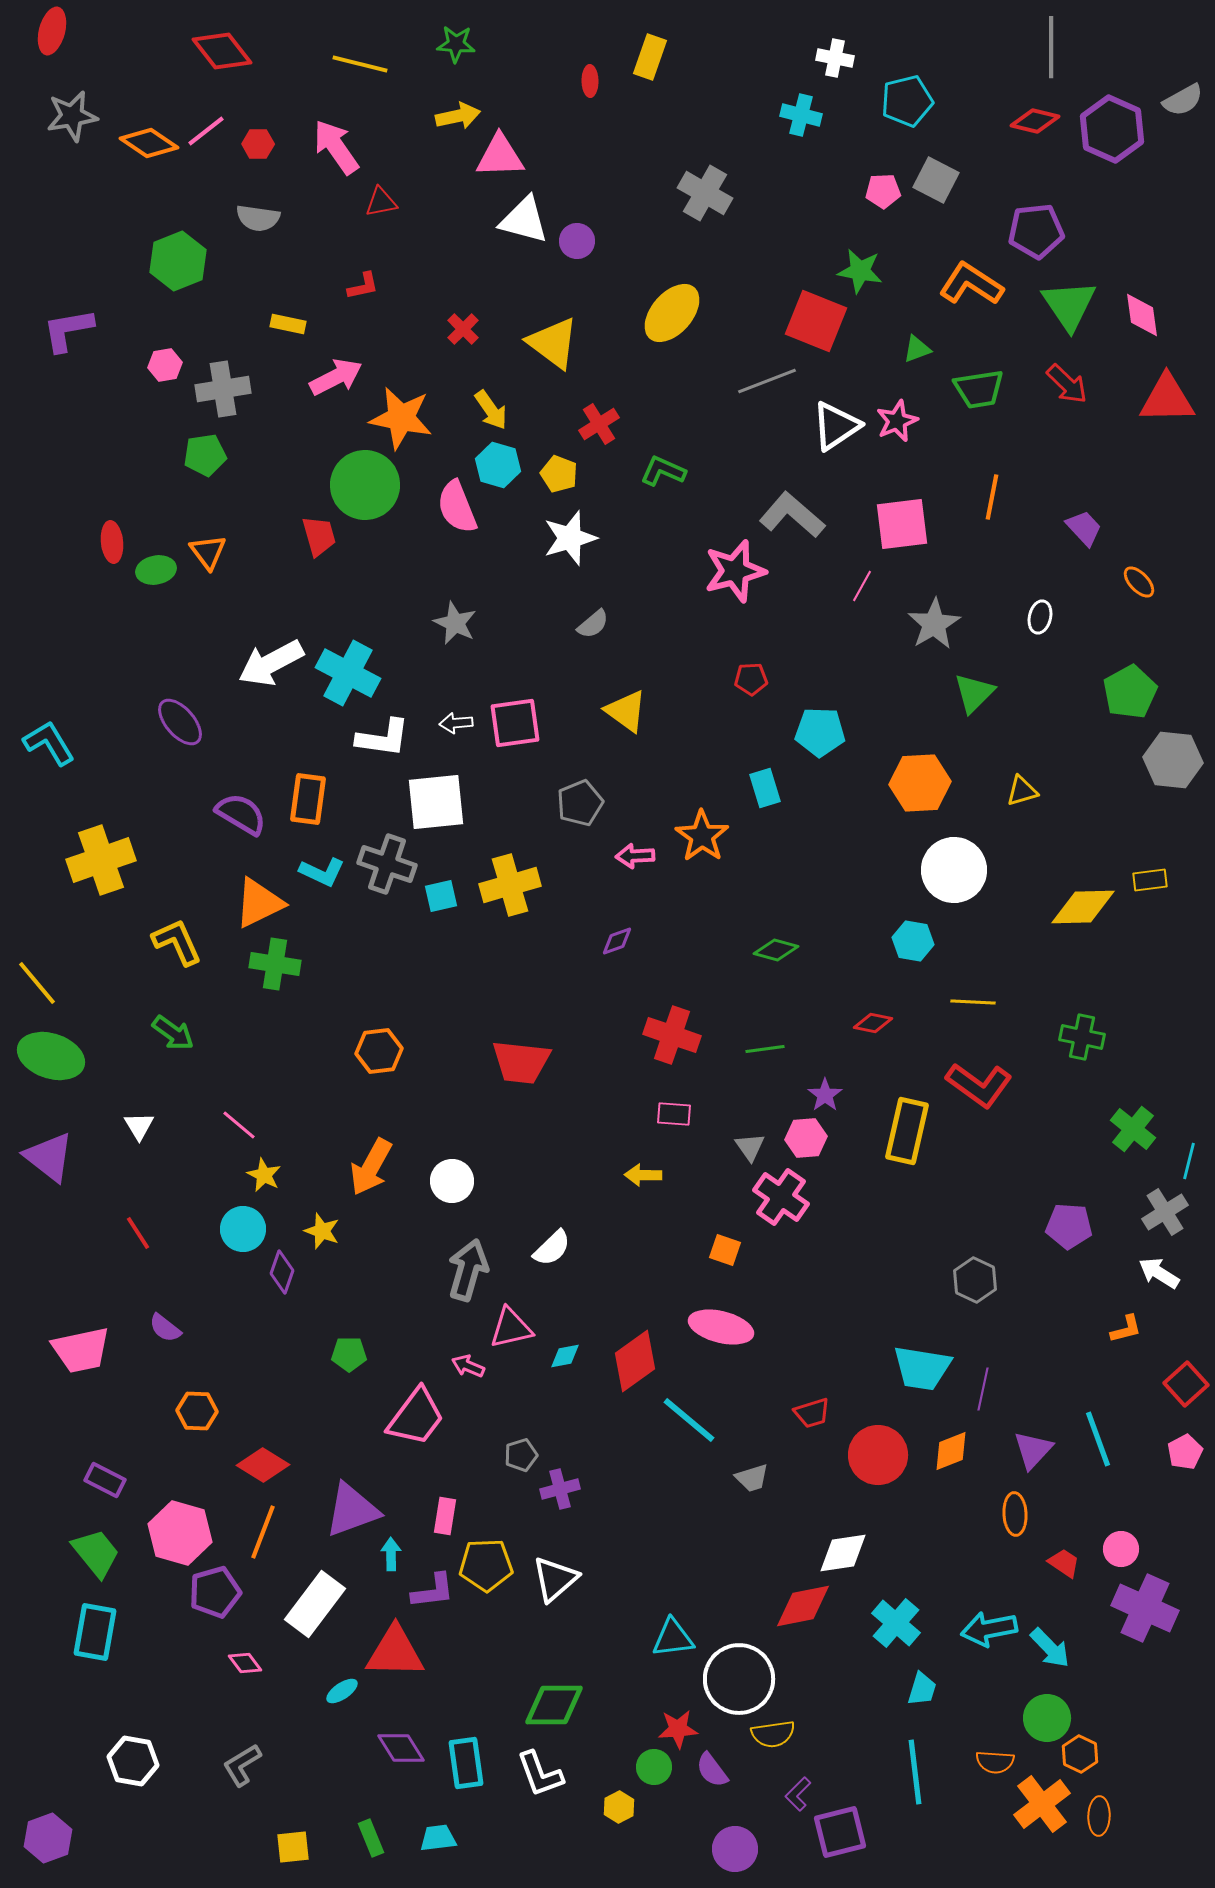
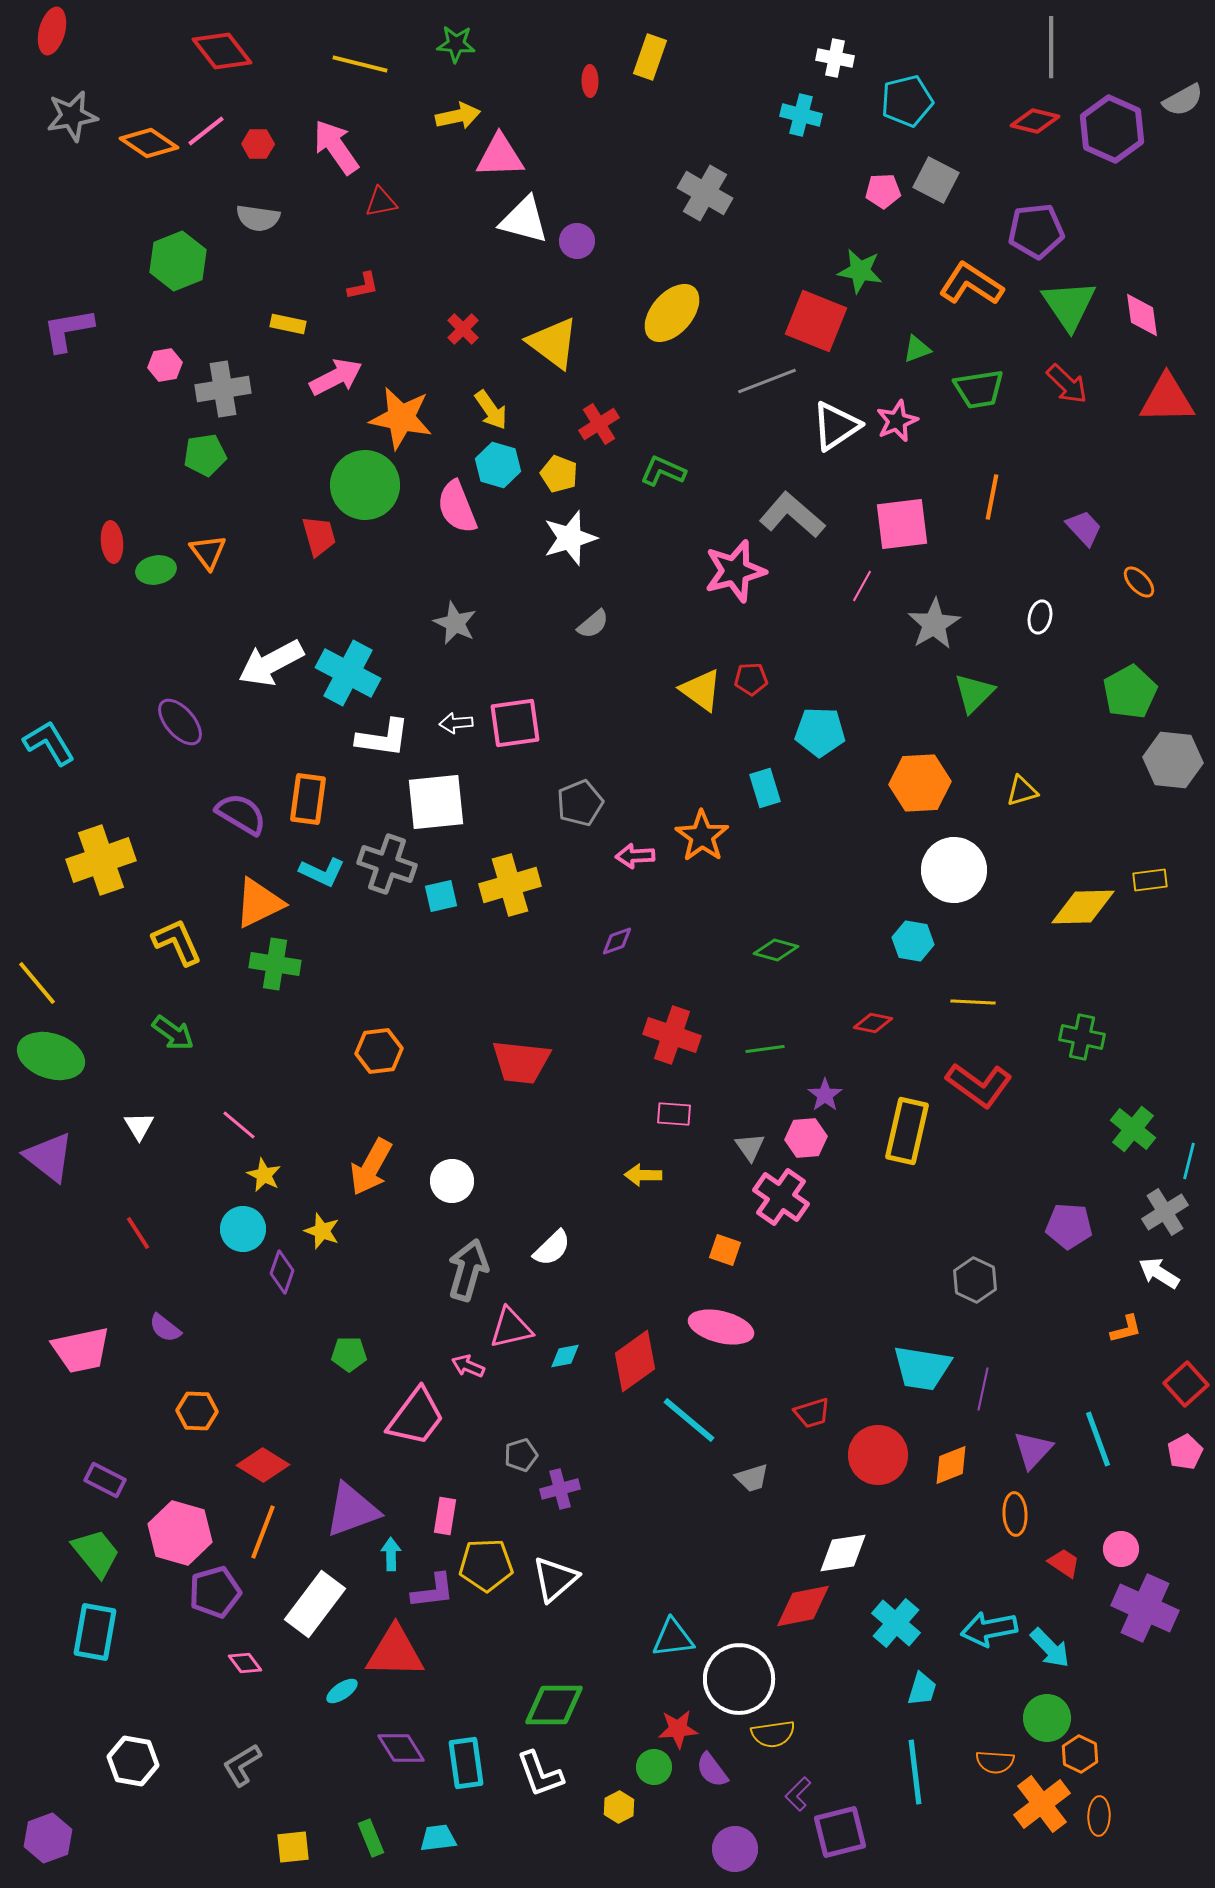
yellow triangle at (626, 711): moved 75 px right, 21 px up
orange diamond at (951, 1451): moved 14 px down
